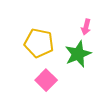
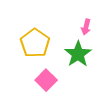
yellow pentagon: moved 4 px left; rotated 24 degrees clockwise
green star: rotated 12 degrees counterclockwise
